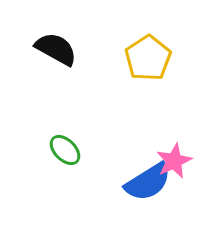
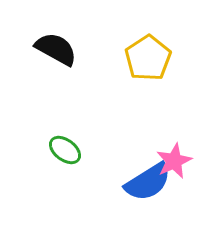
green ellipse: rotated 8 degrees counterclockwise
